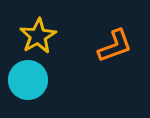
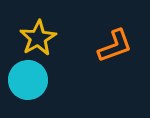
yellow star: moved 2 px down
